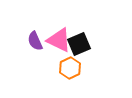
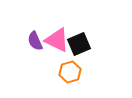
pink triangle: moved 2 px left
orange hexagon: moved 4 px down; rotated 10 degrees clockwise
